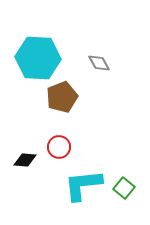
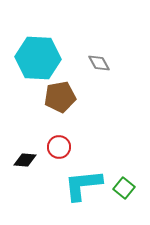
brown pentagon: moved 2 px left; rotated 12 degrees clockwise
